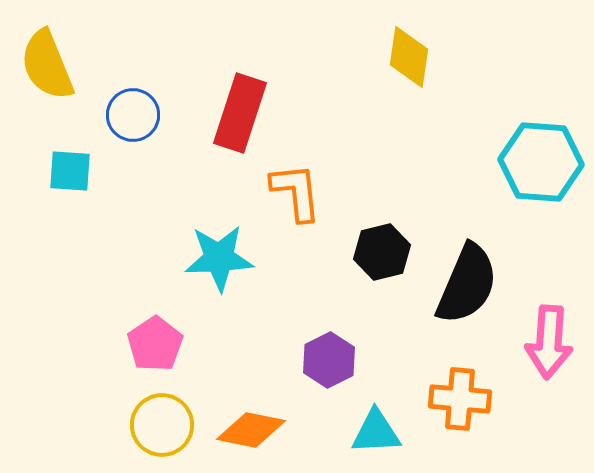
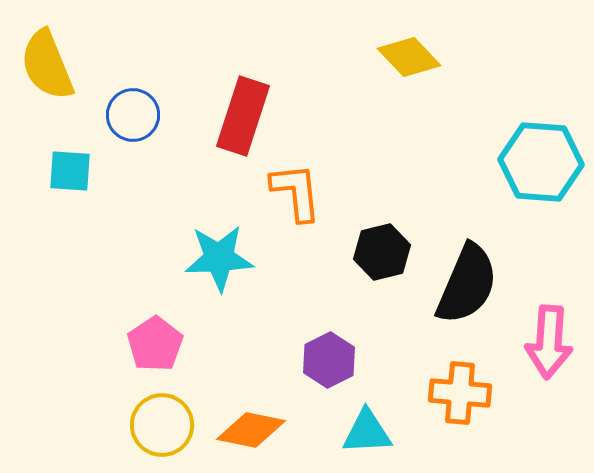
yellow diamond: rotated 52 degrees counterclockwise
red rectangle: moved 3 px right, 3 px down
orange cross: moved 6 px up
cyan triangle: moved 9 px left
